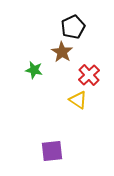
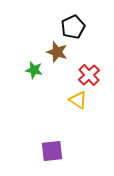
brown star: moved 5 px left; rotated 15 degrees counterclockwise
